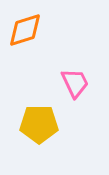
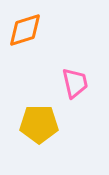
pink trapezoid: rotated 12 degrees clockwise
